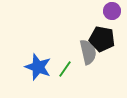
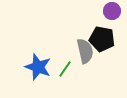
gray semicircle: moved 3 px left, 1 px up
